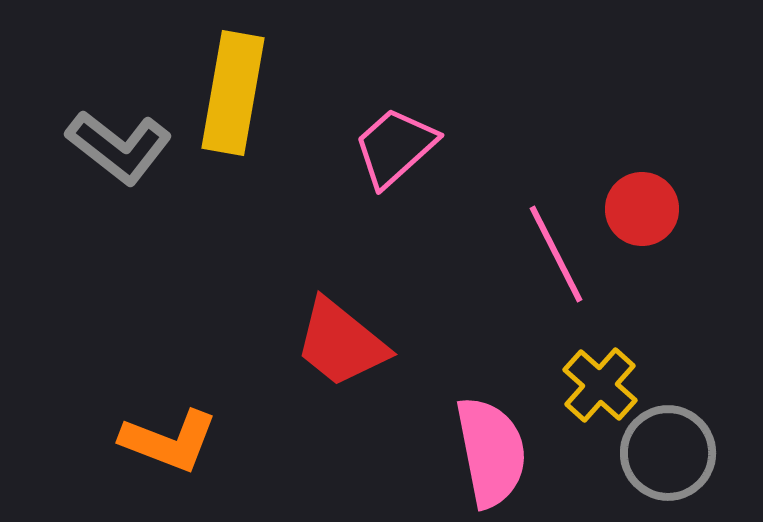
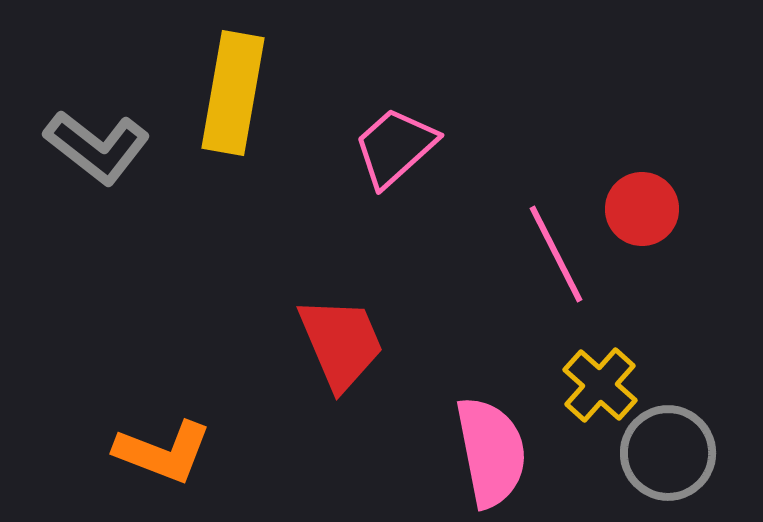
gray L-shape: moved 22 px left
red trapezoid: rotated 152 degrees counterclockwise
orange L-shape: moved 6 px left, 11 px down
